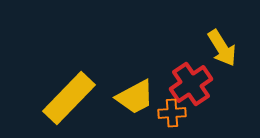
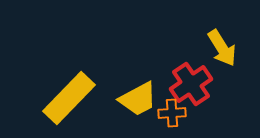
yellow trapezoid: moved 3 px right, 2 px down
